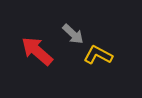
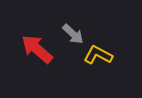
red arrow: moved 2 px up
